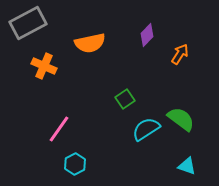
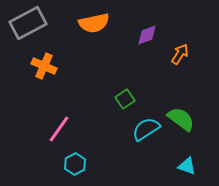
purple diamond: rotated 25 degrees clockwise
orange semicircle: moved 4 px right, 20 px up
